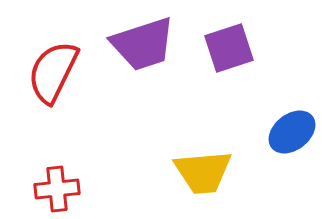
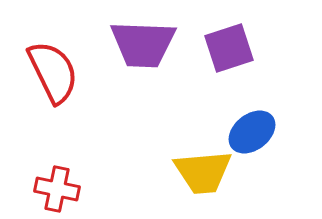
purple trapezoid: rotated 20 degrees clockwise
red semicircle: rotated 128 degrees clockwise
blue ellipse: moved 40 px left
red cross: rotated 18 degrees clockwise
